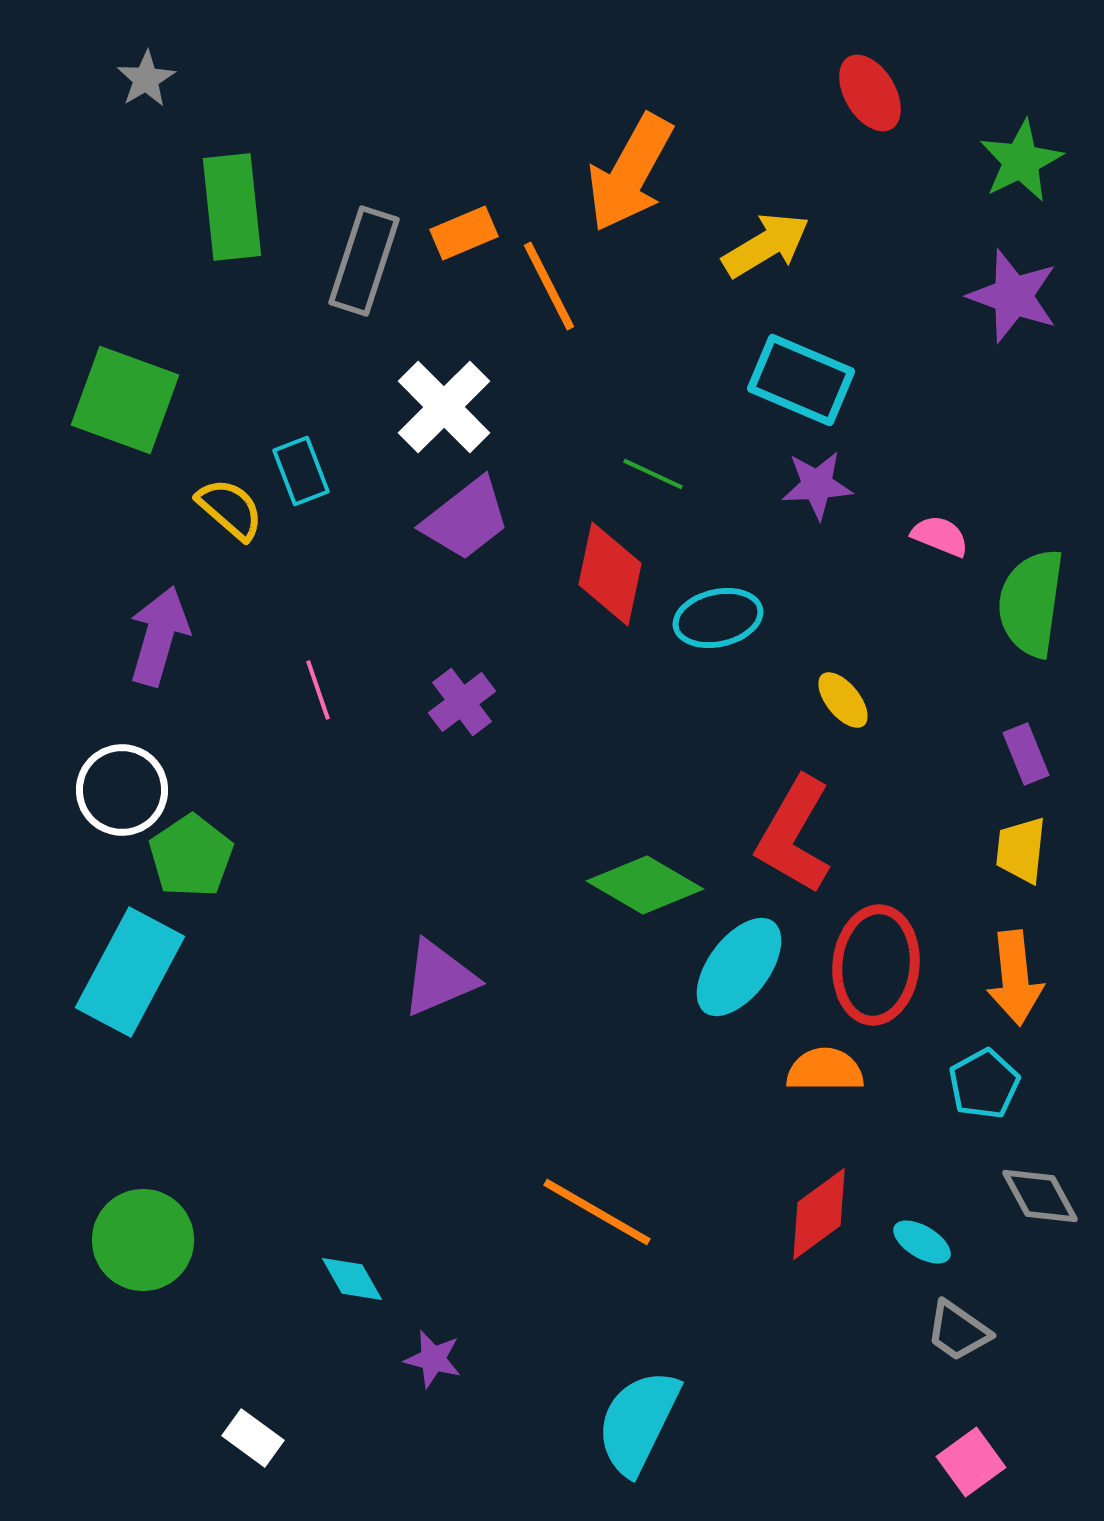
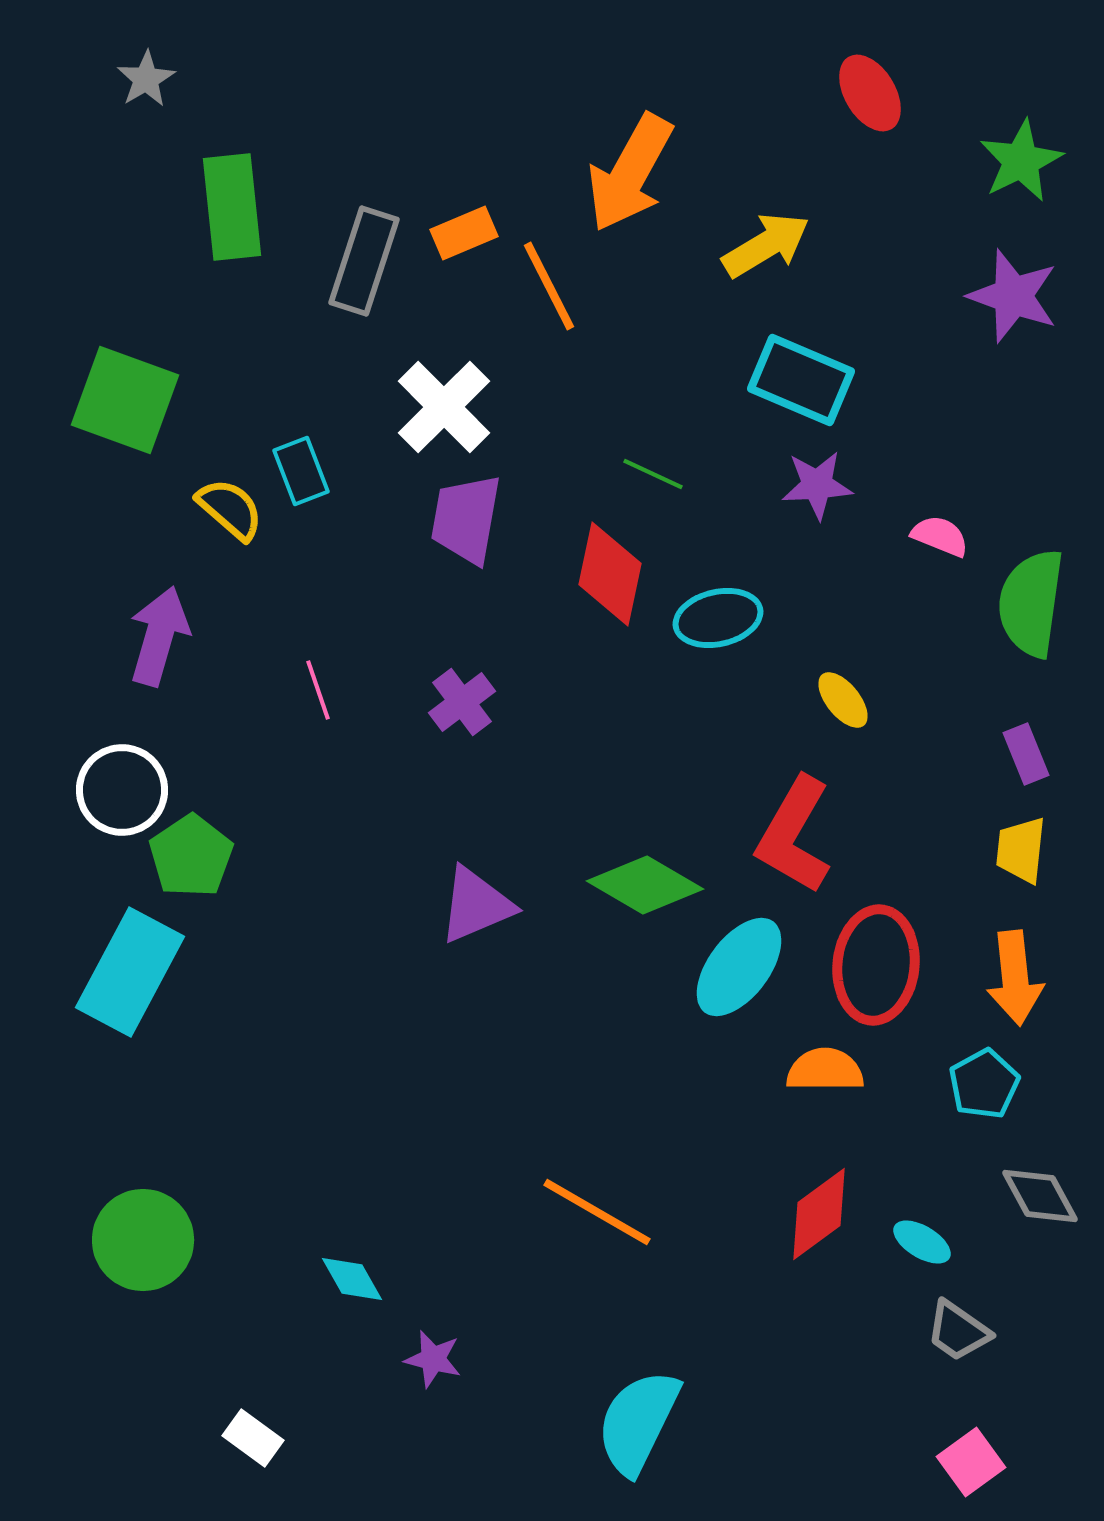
purple trapezoid at (466, 519): rotated 138 degrees clockwise
purple triangle at (439, 978): moved 37 px right, 73 px up
